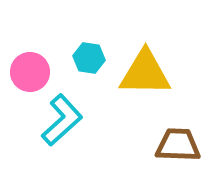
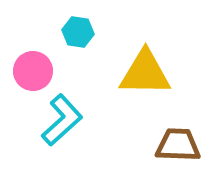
cyan hexagon: moved 11 px left, 26 px up
pink circle: moved 3 px right, 1 px up
